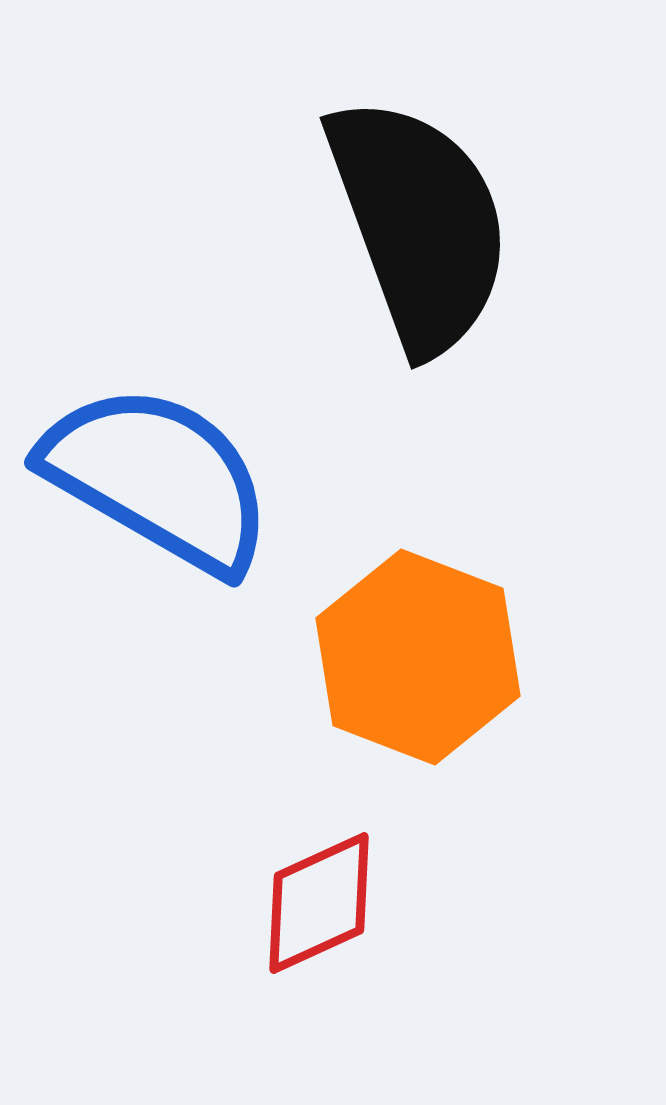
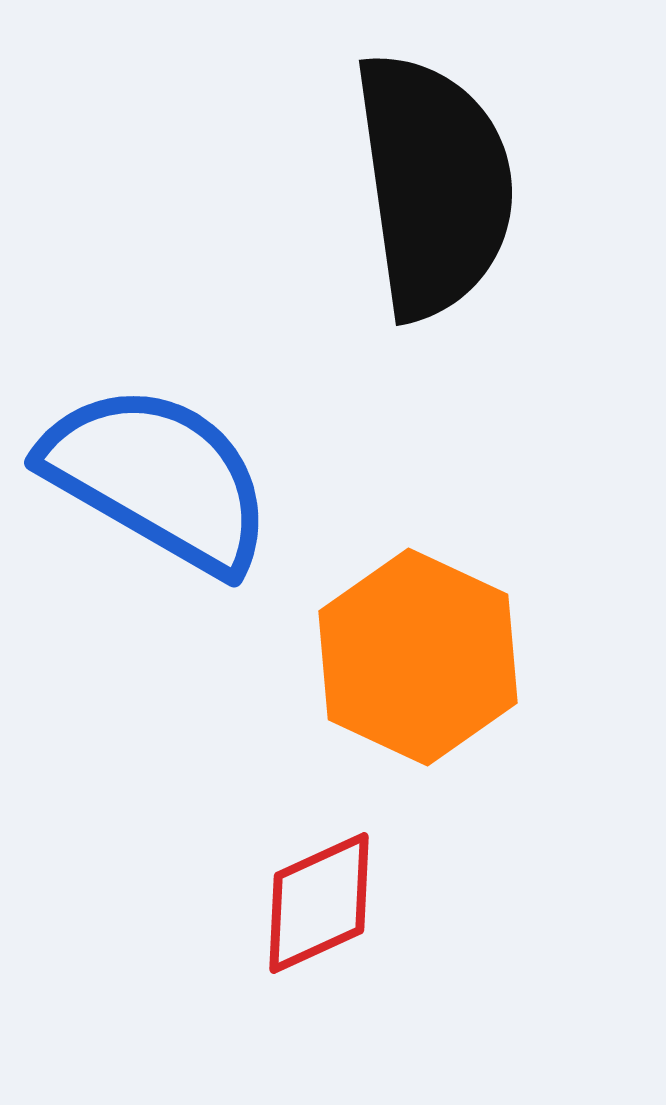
black semicircle: moved 15 px right, 39 px up; rotated 12 degrees clockwise
orange hexagon: rotated 4 degrees clockwise
